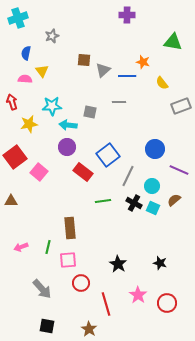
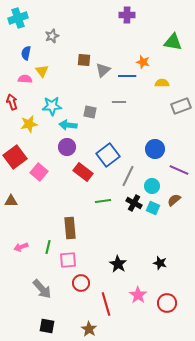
yellow semicircle at (162, 83): rotated 128 degrees clockwise
